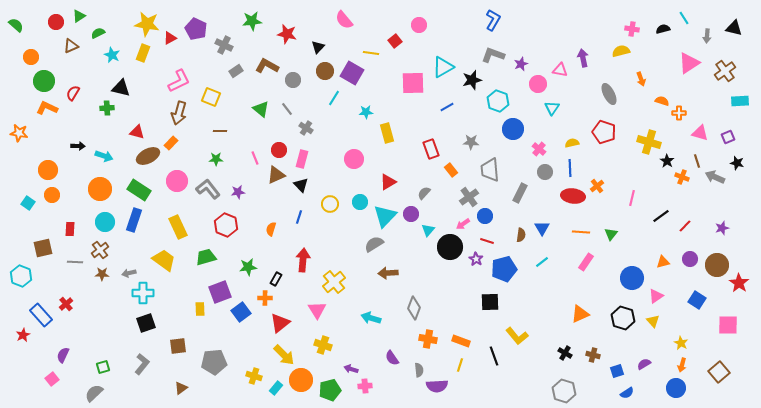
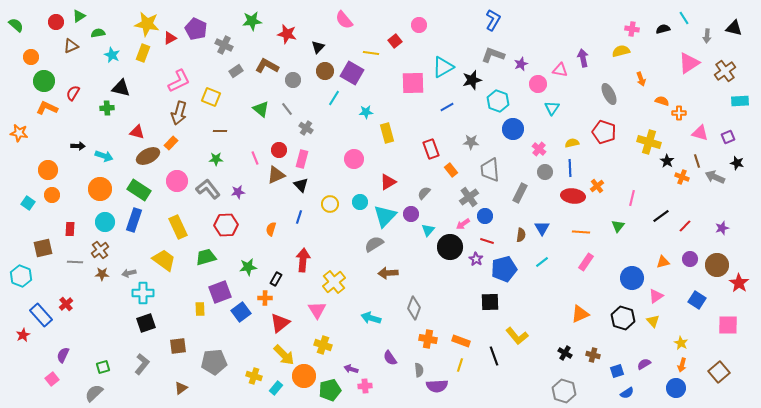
green semicircle at (98, 33): rotated 16 degrees clockwise
red hexagon at (226, 225): rotated 25 degrees counterclockwise
green triangle at (611, 234): moved 7 px right, 8 px up
purple semicircle at (392, 358): moved 2 px left
orange circle at (301, 380): moved 3 px right, 4 px up
